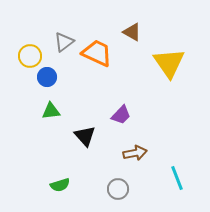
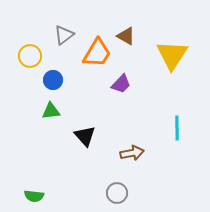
brown triangle: moved 6 px left, 4 px down
gray triangle: moved 7 px up
orange trapezoid: rotated 96 degrees clockwise
yellow triangle: moved 3 px right, 8 px up; rotated 8 degrees clockwise
blue circle: moved 6 px right, 3 px down
purple trapezoid: moved 31 px up
brown arrow: moved 3 px left
cyan line: moved 50 px up; rotated 20 degrees clockwise
green semicircle: moved 26 px left, 11 px down; rotated 24 degrees clockwise
gray circle: moved 1 px left, 4 px down
